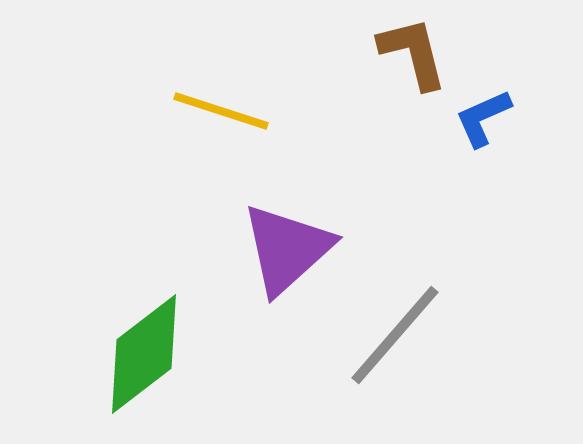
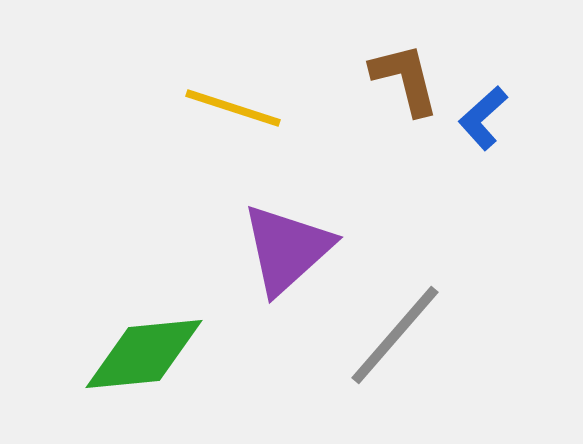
brown L-shape: moved 8 px left, 26 px down
yellow line: moved 12 px right, 3 px up
blue L-shape: rotated 18 degrees counterclockwise
green diamond: rotated 32 degrees clockwise
